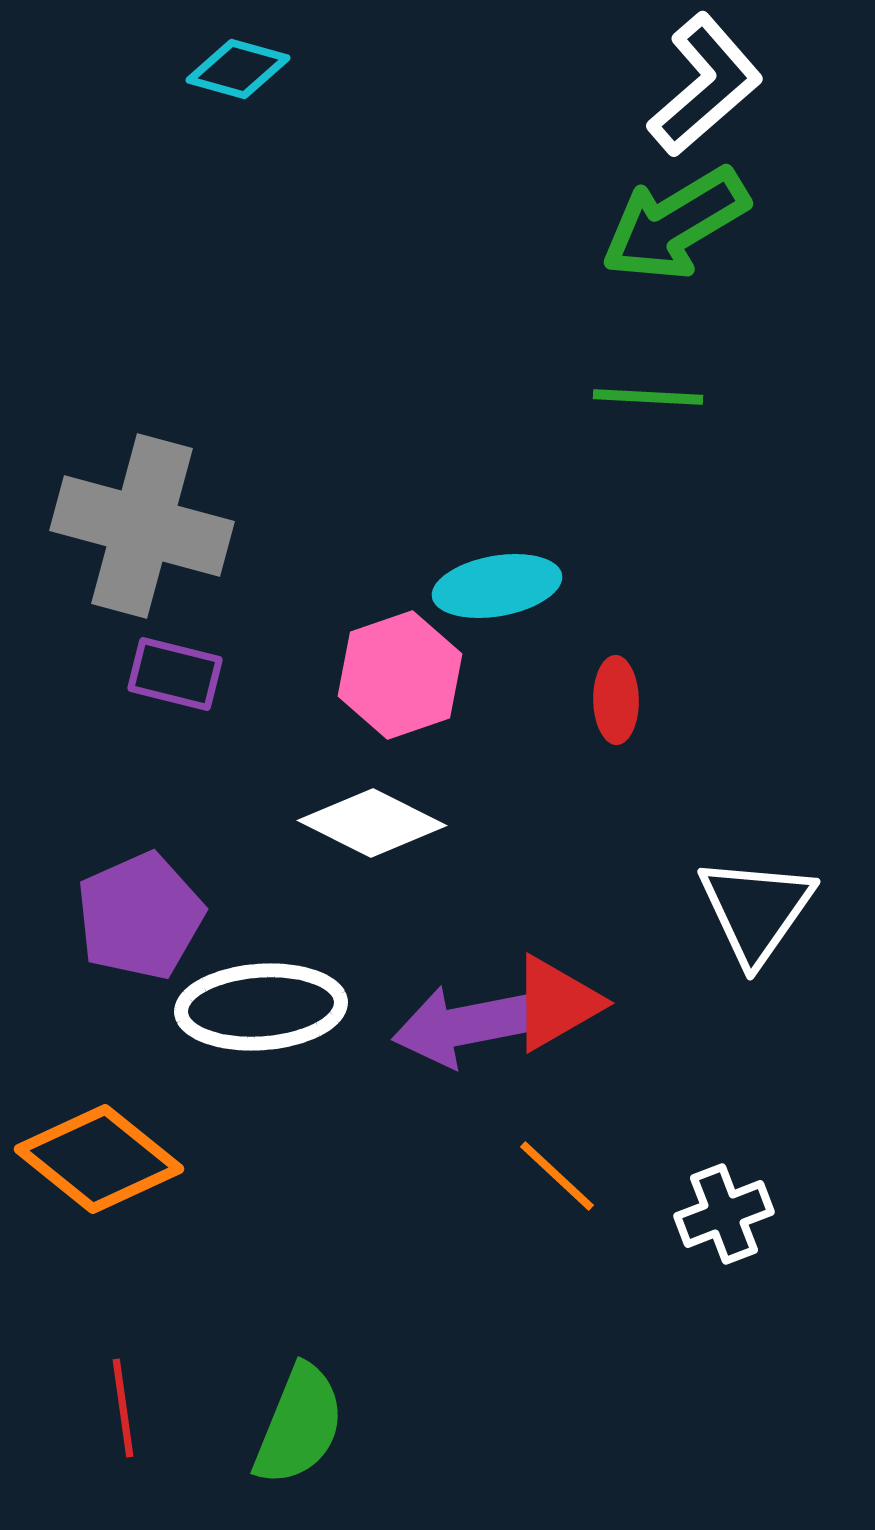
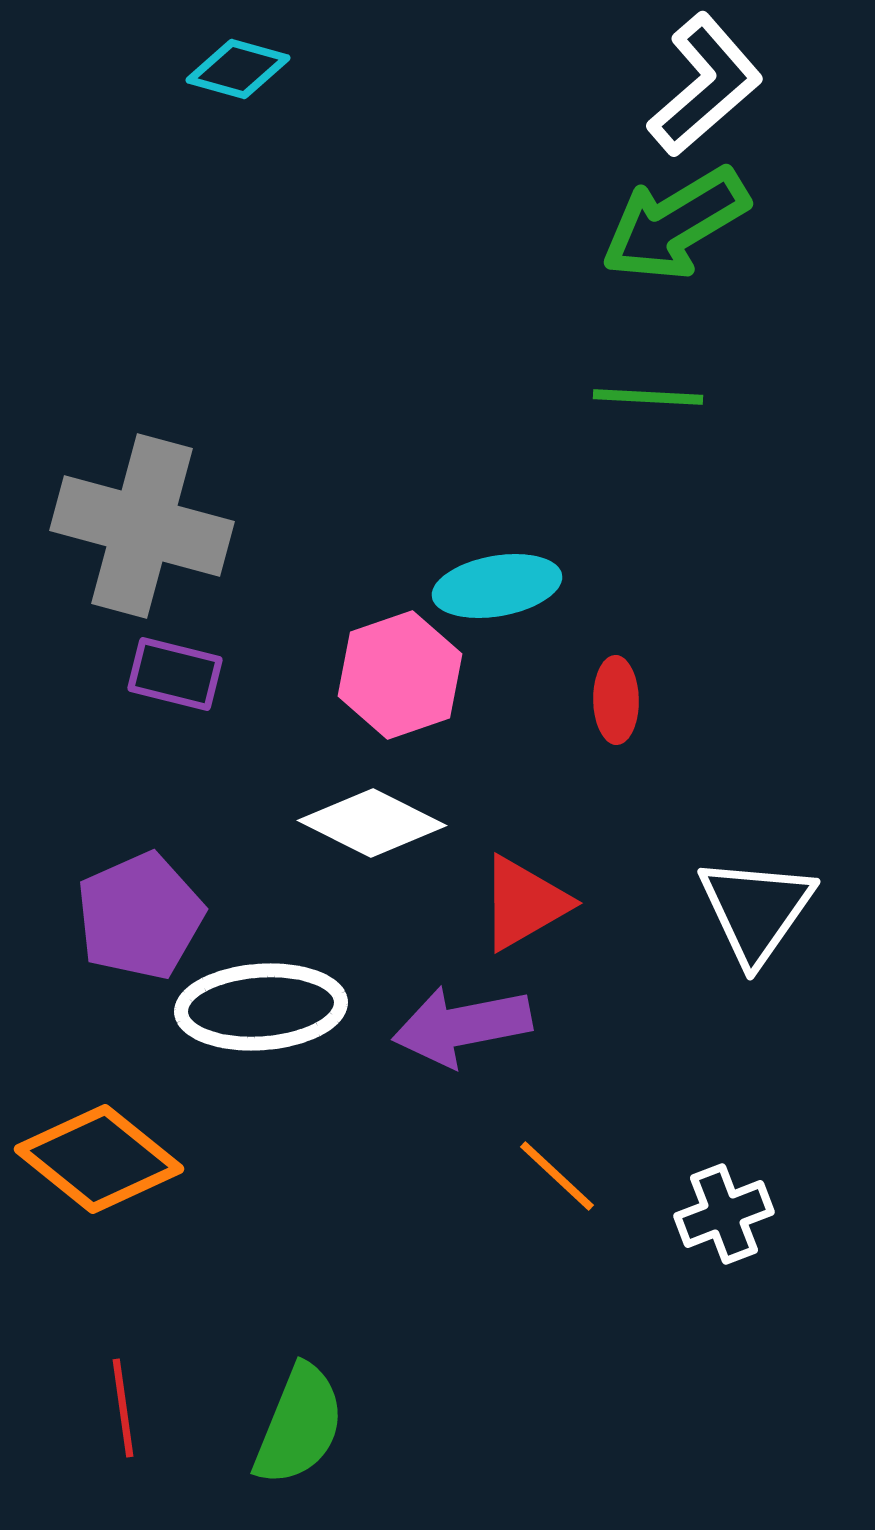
red triangle: moved 32 px left, 100 px up
